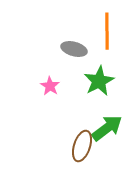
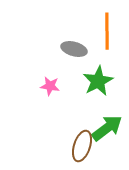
green star: moved 1 px left
pink star: rotated 24 degrees counterclockwise
